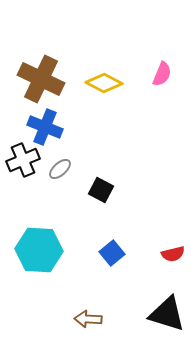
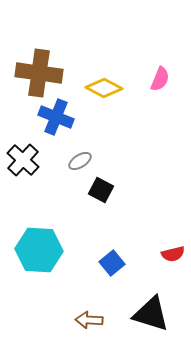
pink semicircle: moved 2 px left, 5 px down
brown cross: moved 2 px left, 6 px up; rotated 18 degrees counterclockwise
yellow diamond: moved 5 px down
blue cross: moved 11 px right, 10 px up
black cross: rotated 24 degrees counterclockwise
gray ellipse: moved 20 px right, 8 px up; rotated 10 degrees clockwise
blue square: moved 10 px down
black triangle: moved 16 px left
brown arrow: moved 1 px right, 1 px down
